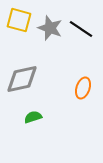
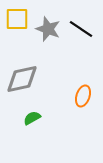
yellow square: moved 2 px left, 1 px up; rotated 15 degrees counterclockwise
gray star: moved 2 px left, 1 px down
orange ellipse: moved 8 px down
green semicircle: moved 1 px left, 1 px down; rotated 12 degrees counterclockwise
